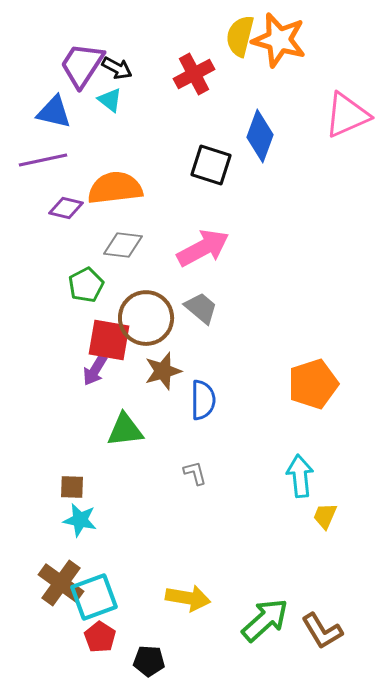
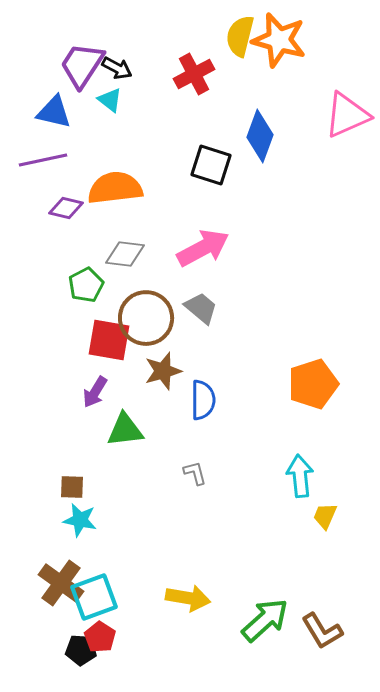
gray diamond: moved 2 px right, 9 px down
purple arrow: moved 22 px down
black pentagon: moved 68 px left, 11 px up
